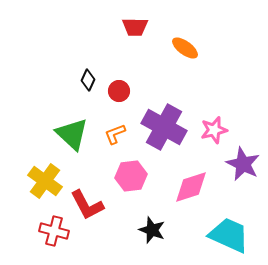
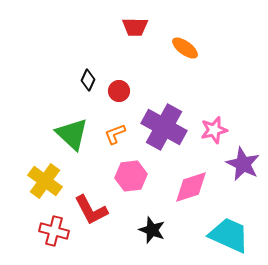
red L-shape: moved 4 px right, 5 px down
